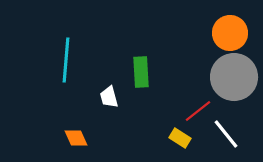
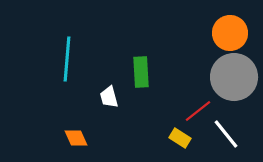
cyan line: moved 1 px right, 1 px up
